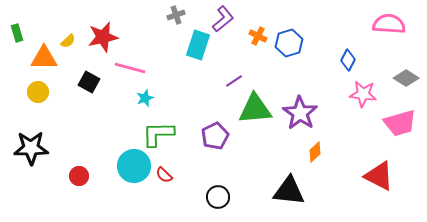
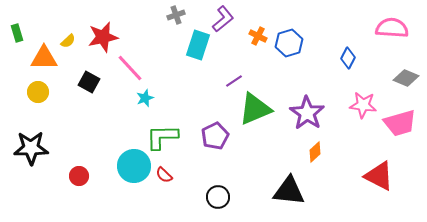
pink semicircle: moved 3 px right, 4 px down
blue diamond: moved 2 px up
pink line: rotated 32 degrees clockwise
gray diamond: rotated 10 degrees counterclockwise
pink star: moved 11 px down
green triangle: rotated 18 degrees counterclockwise
purple star: moved 7 px right
green L-shape: moved 4 px right, 3 px down
